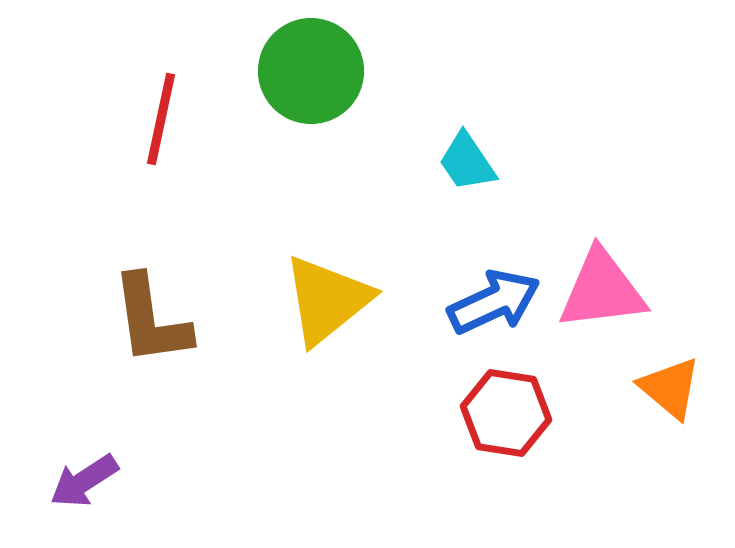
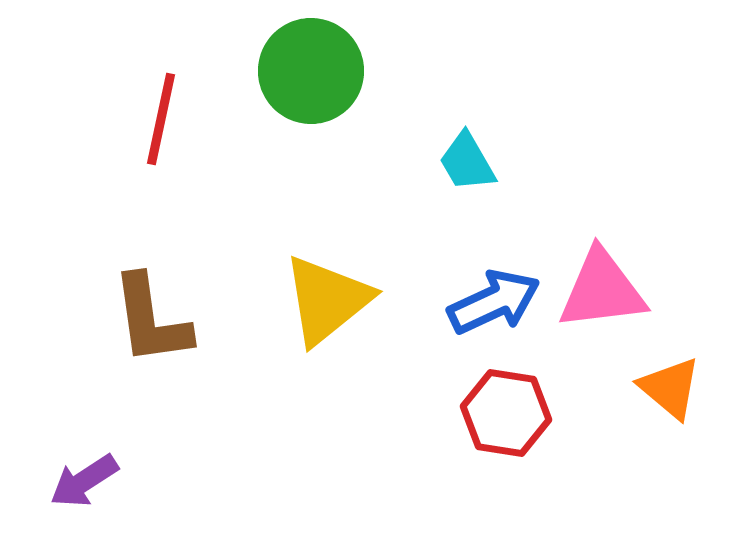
cyan trapezoid: rotated 4 degrees clockwise
